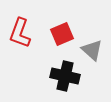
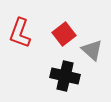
red square: moved 2 px right; rotated 15 degrees counterclockwise
